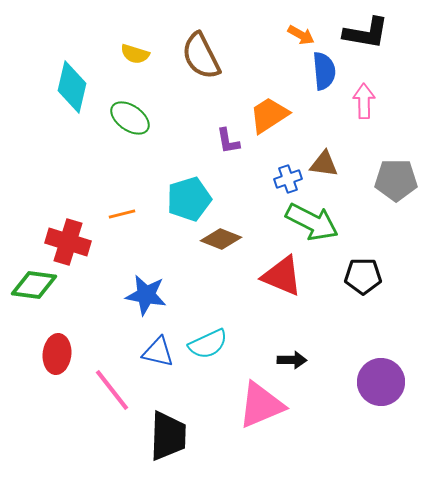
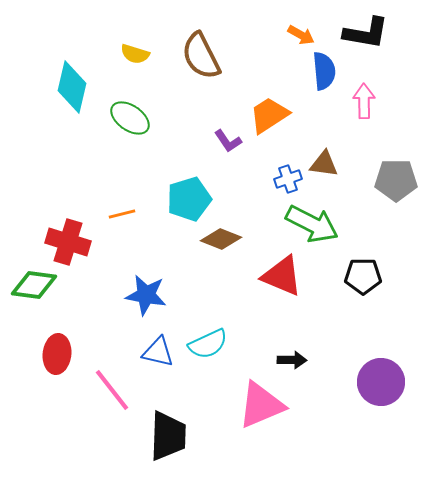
purple L-shape: rotated 24 degrees counterclockwise
green arrow: moved 2 px down
